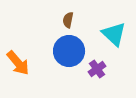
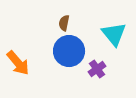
brown semicircle: moved 4 px left, 3 px down
cyan triangle: rotated 8 degrees clockwise
